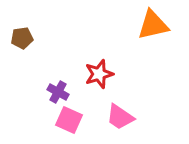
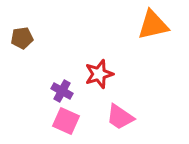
purple cross: moved 4 px right, 1 px up
pink square: moved 3 px left, 1 px down
